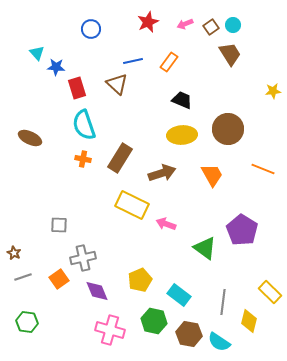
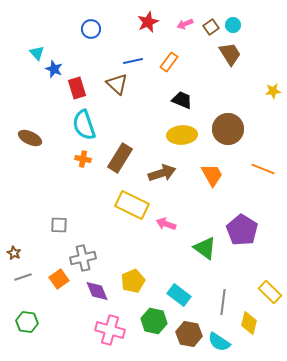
blue star at (56, 67): moved 2 px left, 2 px down; rotated 18 degrees clockwise
yellow pentagon at (140, 280): moved 7 px left, 1 px down
yellow diamond at (249, 321): moved 2 px down
